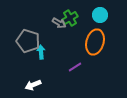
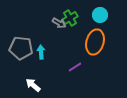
gray pentagon: moved 7 px left, 7 px down; rotated 10 degrees counterclockwise
white arrow: rotated 63 degrees clockwise
